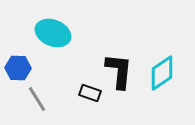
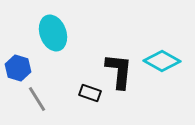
cyan ellipse: rotated 48 degrees clockwise
blue hexagon: rotated 15 degrees clockwise
cyan diamond: moved 12 px up; rotated 63 degrees clockwise
